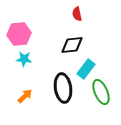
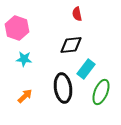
pink hexagon: moved 2 px left, 6 px up; rotated 25 degrees clockwise
black diamond: moved 1 px left
green ellipse: rotated 45 degrees clockwise
